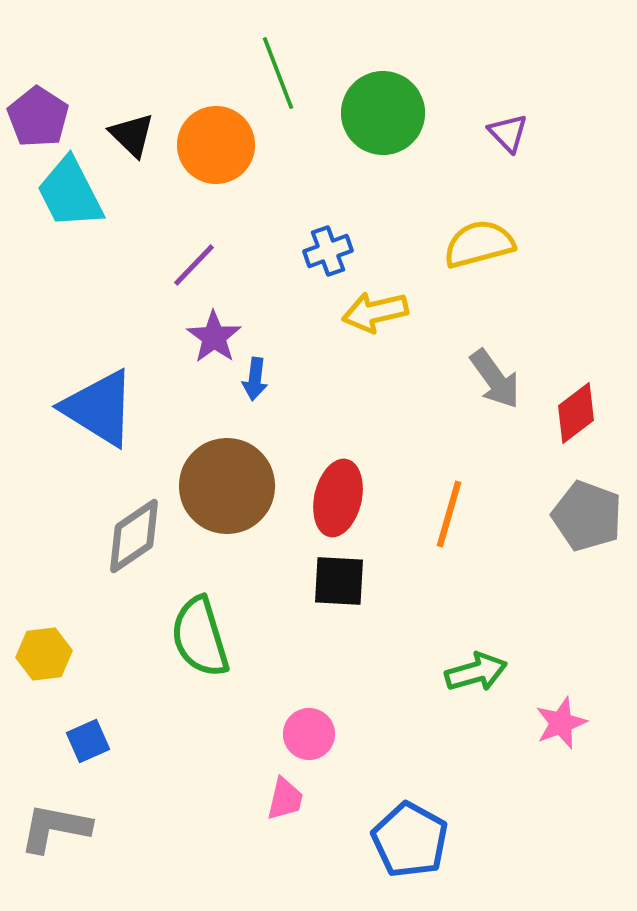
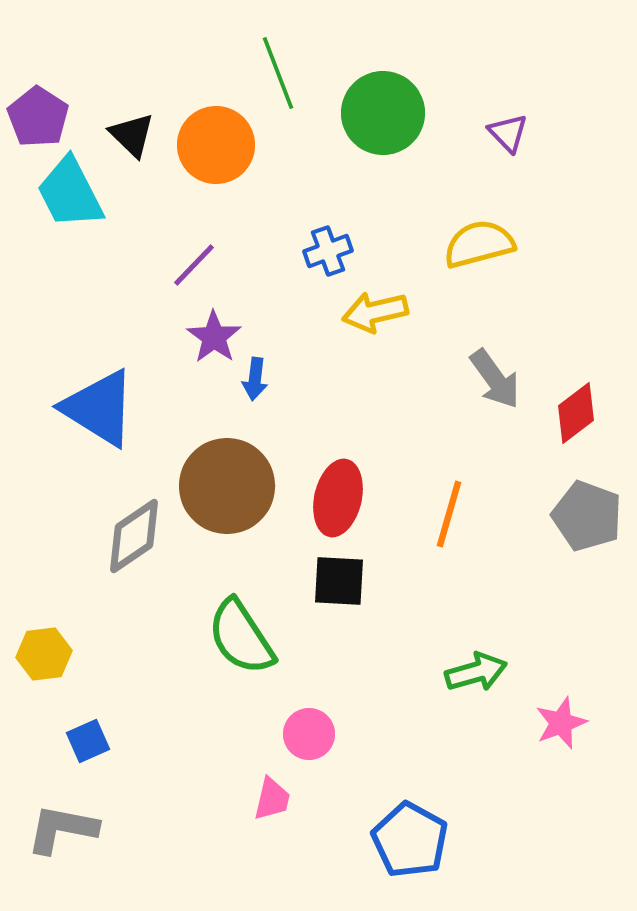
green semicircle: moved 41 px right; rotated 16 degrees counterclockwise
pink trapezoid: moved 13 px left
gray L-shape: moved 7 px right, 1 px down
